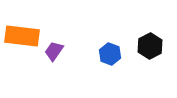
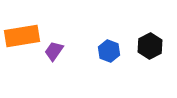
orange rectangle: rotated 16 degrees counterclockwise
blue hexagon: moved 1 px left, 3 px up
